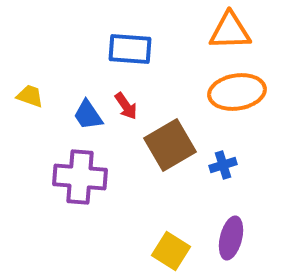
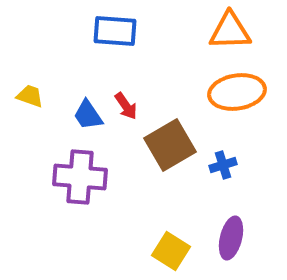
blue rectangle: moved 15 px left, 18 px up
